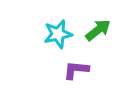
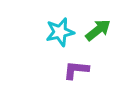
cyan star: moved 2 px right, 2 px up
